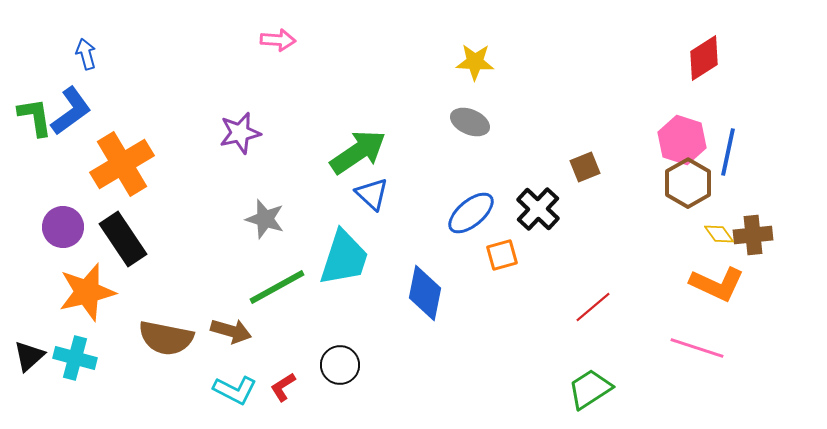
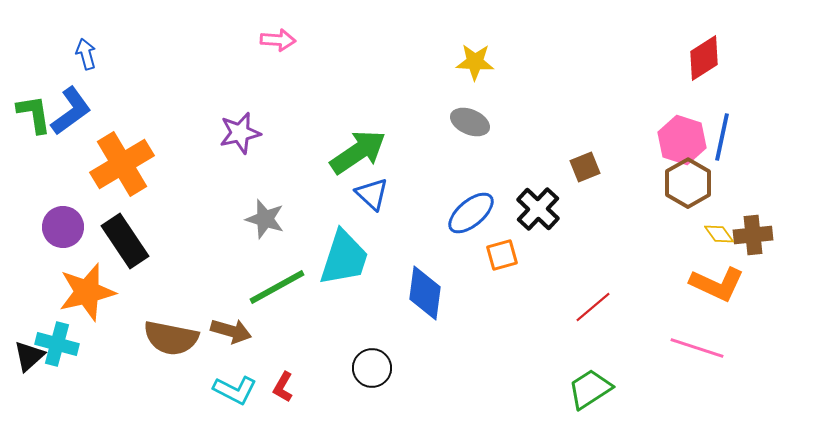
green L-shape: moved 1 px left, 3 px up
blue line: moved 6 px left, 15 px up
black rectangle: moved 2 px right, 2 px down
blue diamond: rotated 4 degrees counterclockwise
brown semicircle: moved 5 px right
cyan cross: moved 18 px left, 14 px up
black circle: moved 32 px right, 3 px down
red L-shape: rotated 28 degrees counterclockwise
